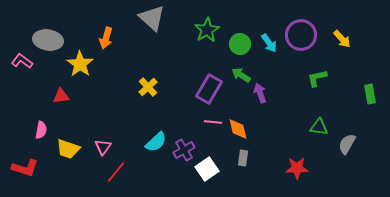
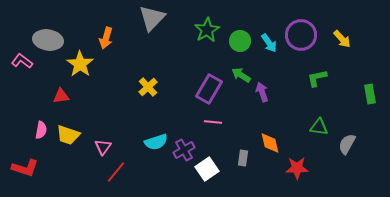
gray triangle: rotated 32 degrees clockwise
green circle: moved 3 px up
purple arrow: moved 2 px right, 1 px up
orange diamond: moved 32 px right, 14 px down
cyan semicircle: rotated 25 degrees clockwise
yellow trapezoid: moved 14 px up
